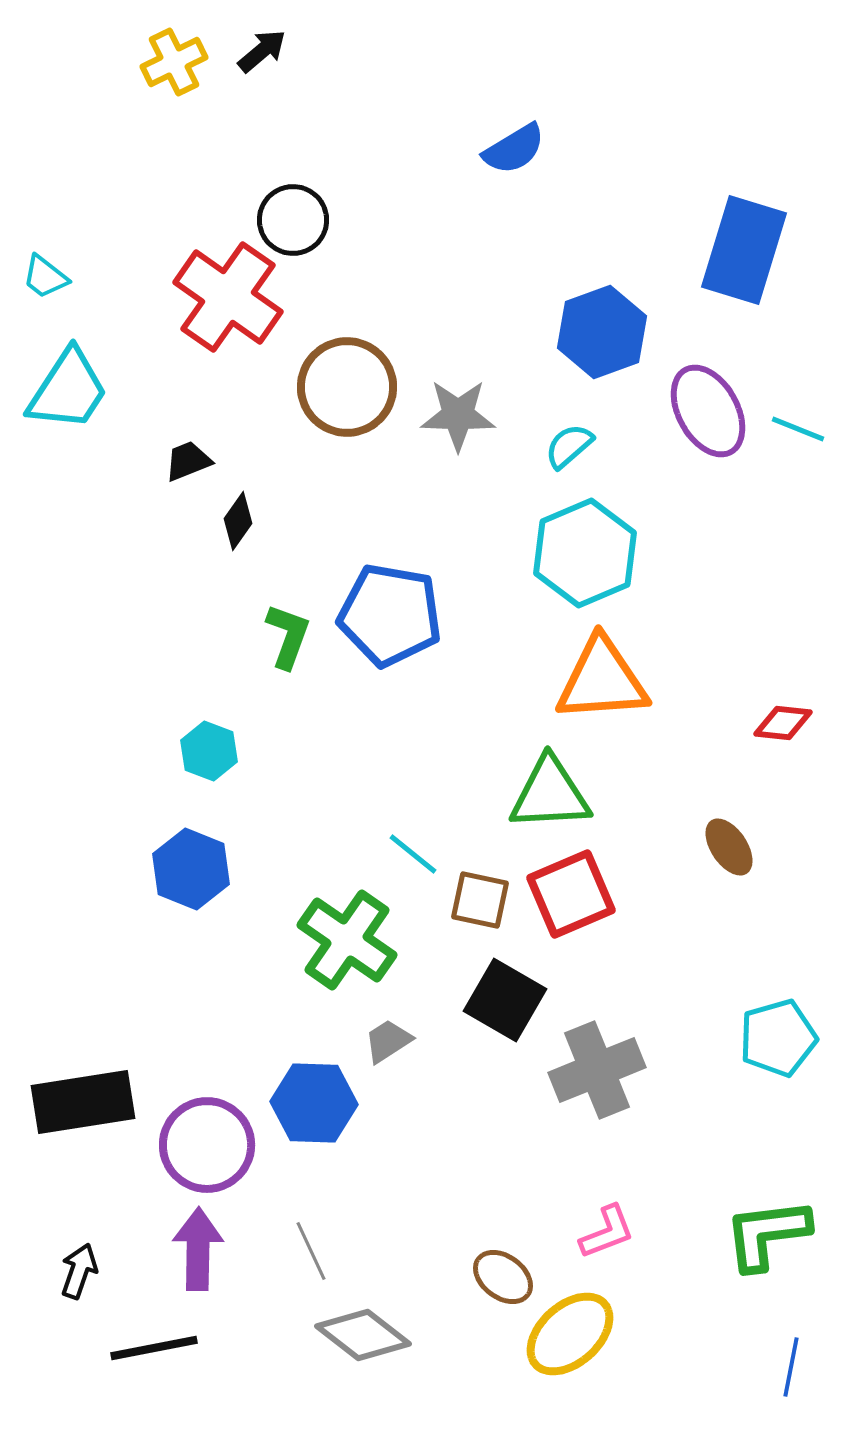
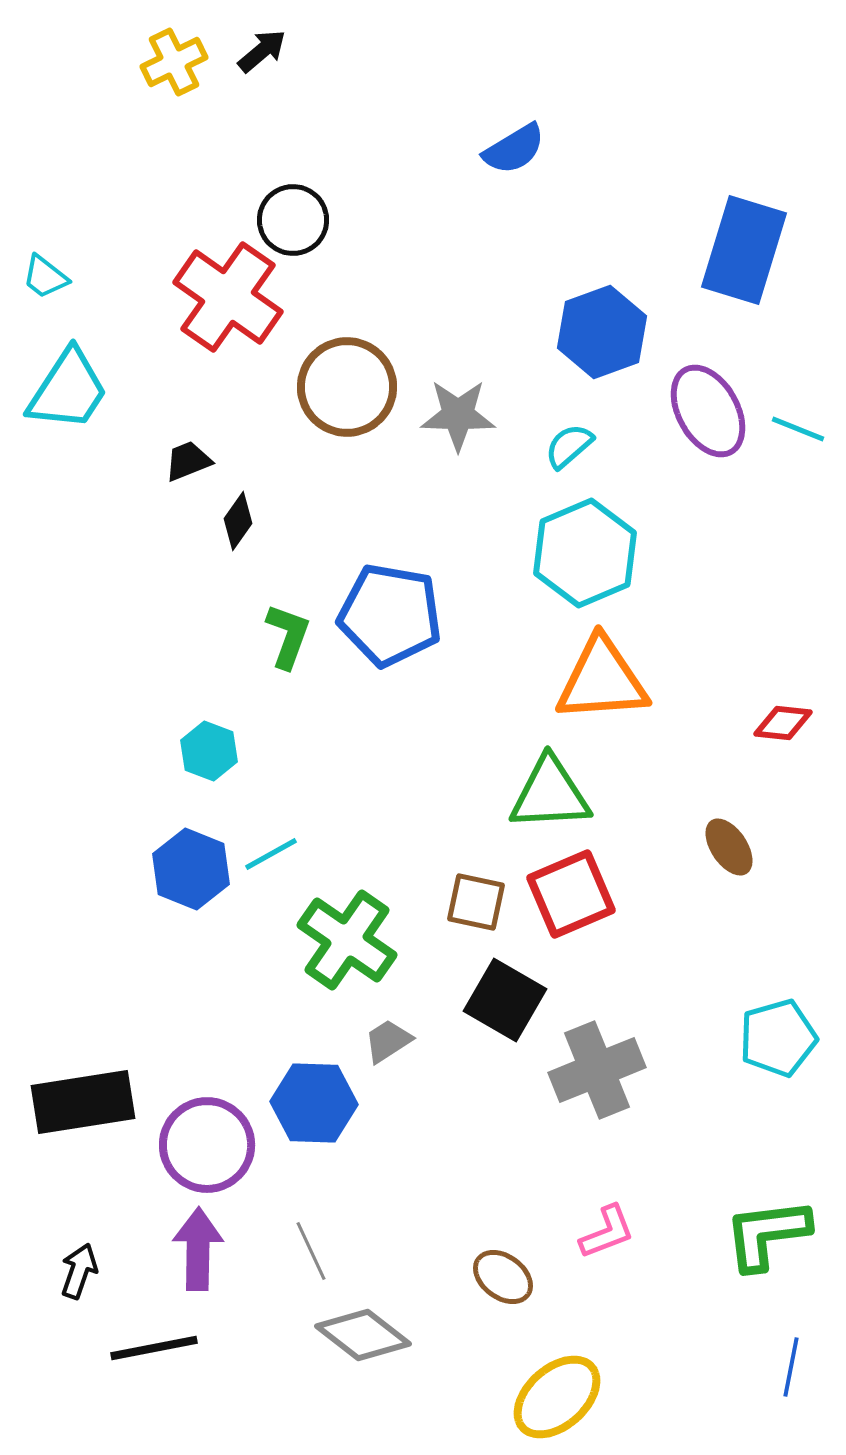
cyan line at (413, 854): moved 142 px left; rotated 68 degrees counterclockwise
brown square at (480, 900): moved 4 px left, 2 px down
yellow ellipse at (570, 1334): moved 13 px left, 63 px down
